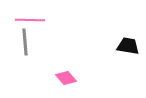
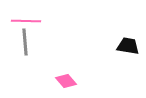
pink line: moved 4 px left, 1 px down
pink diamond: moved 3 px down
